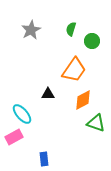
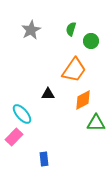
green circle: moved 1 px left
green triangle: rotated 18 degrees counterclockwise
pink rectangle: rotated 18 degrees counterclockwise
